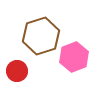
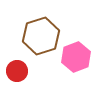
pink hexagon: moved 2 px right
